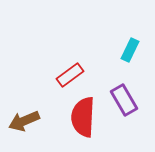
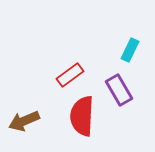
purple rectangle: moved 5 px left, 10 px up
red semicircle: moved 1 px left, 1 px up
